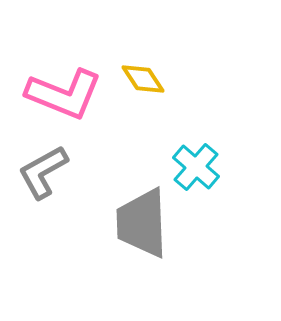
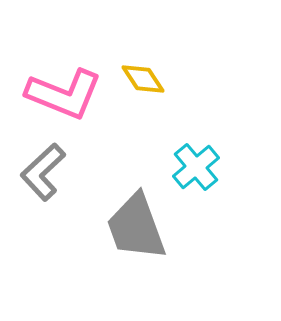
cyan cross: rotated 9 degrees clockwise
gray L-shape: rotated 14 degrees counterclockwise
gray trapezoid: moved 6 px left, 4 px down; rotated 18 degrees counterclockwise
